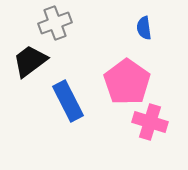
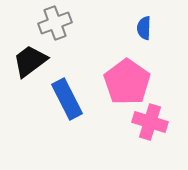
blue semicircle: rotated 10 degrees clockwise
blue rectangle: moved 1 px left, 2 px up
